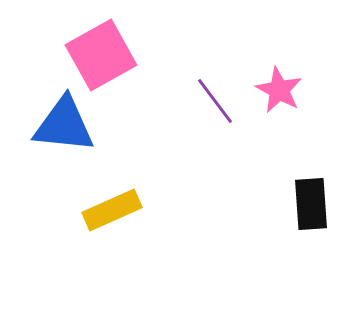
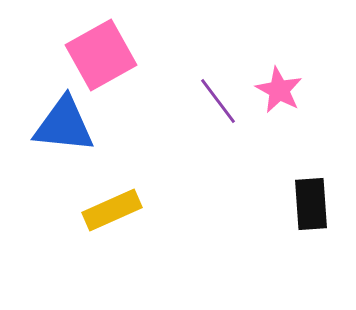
purple line: moved 3 px right
